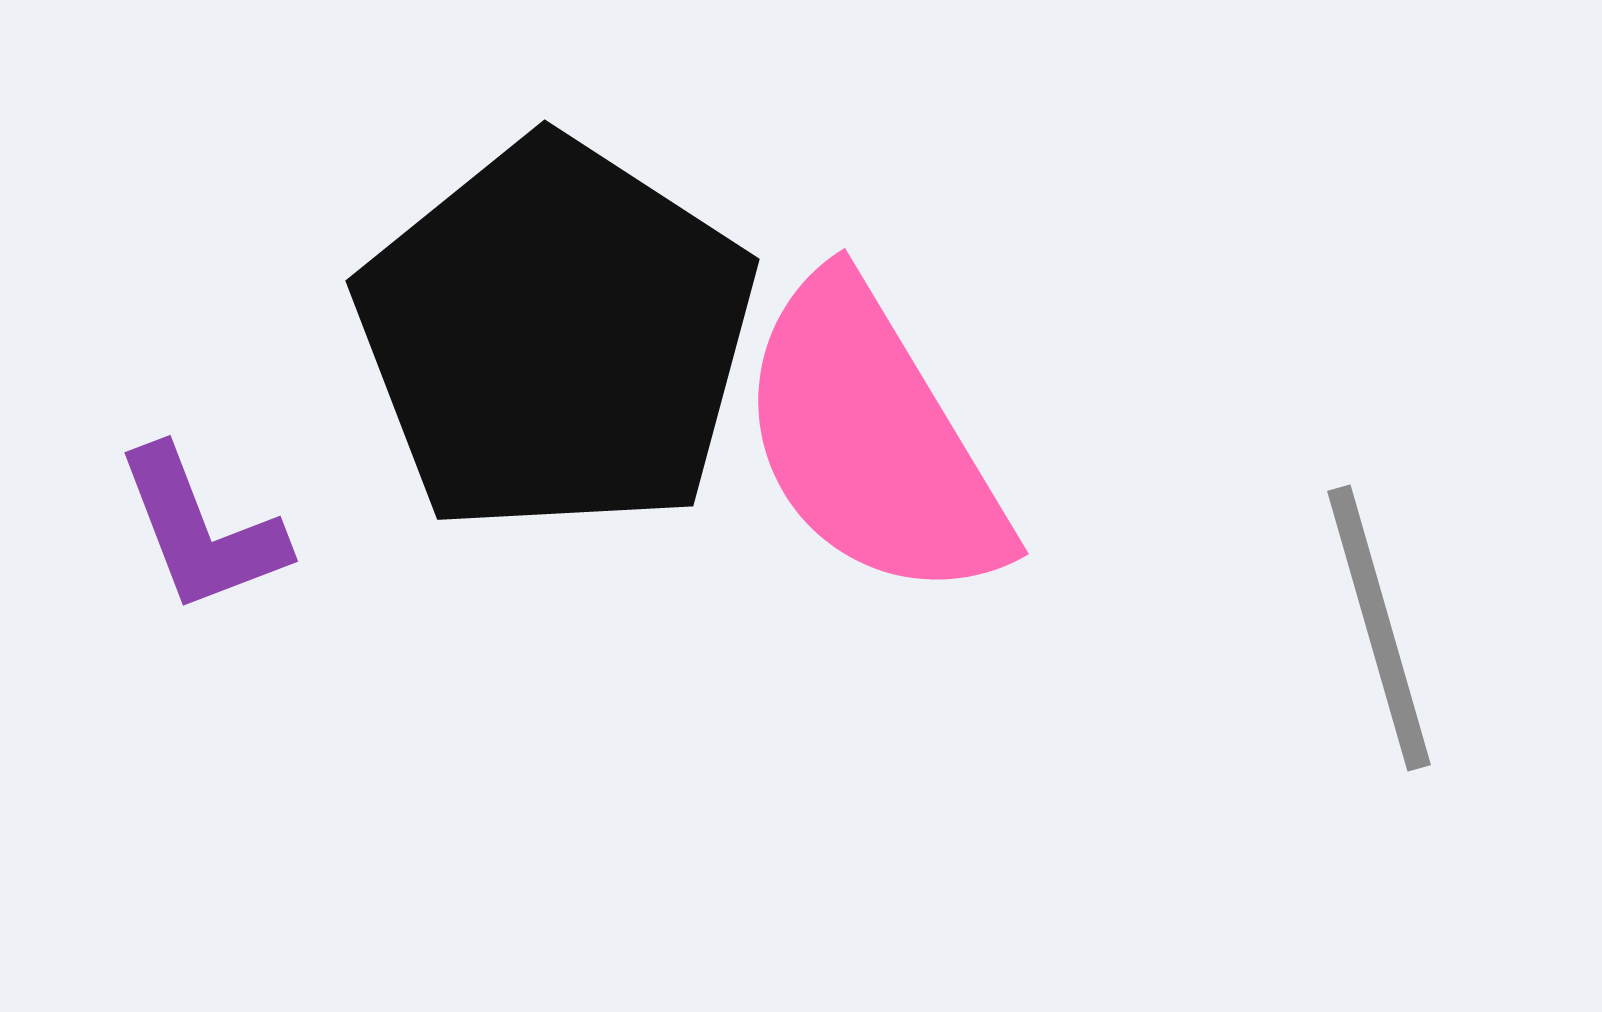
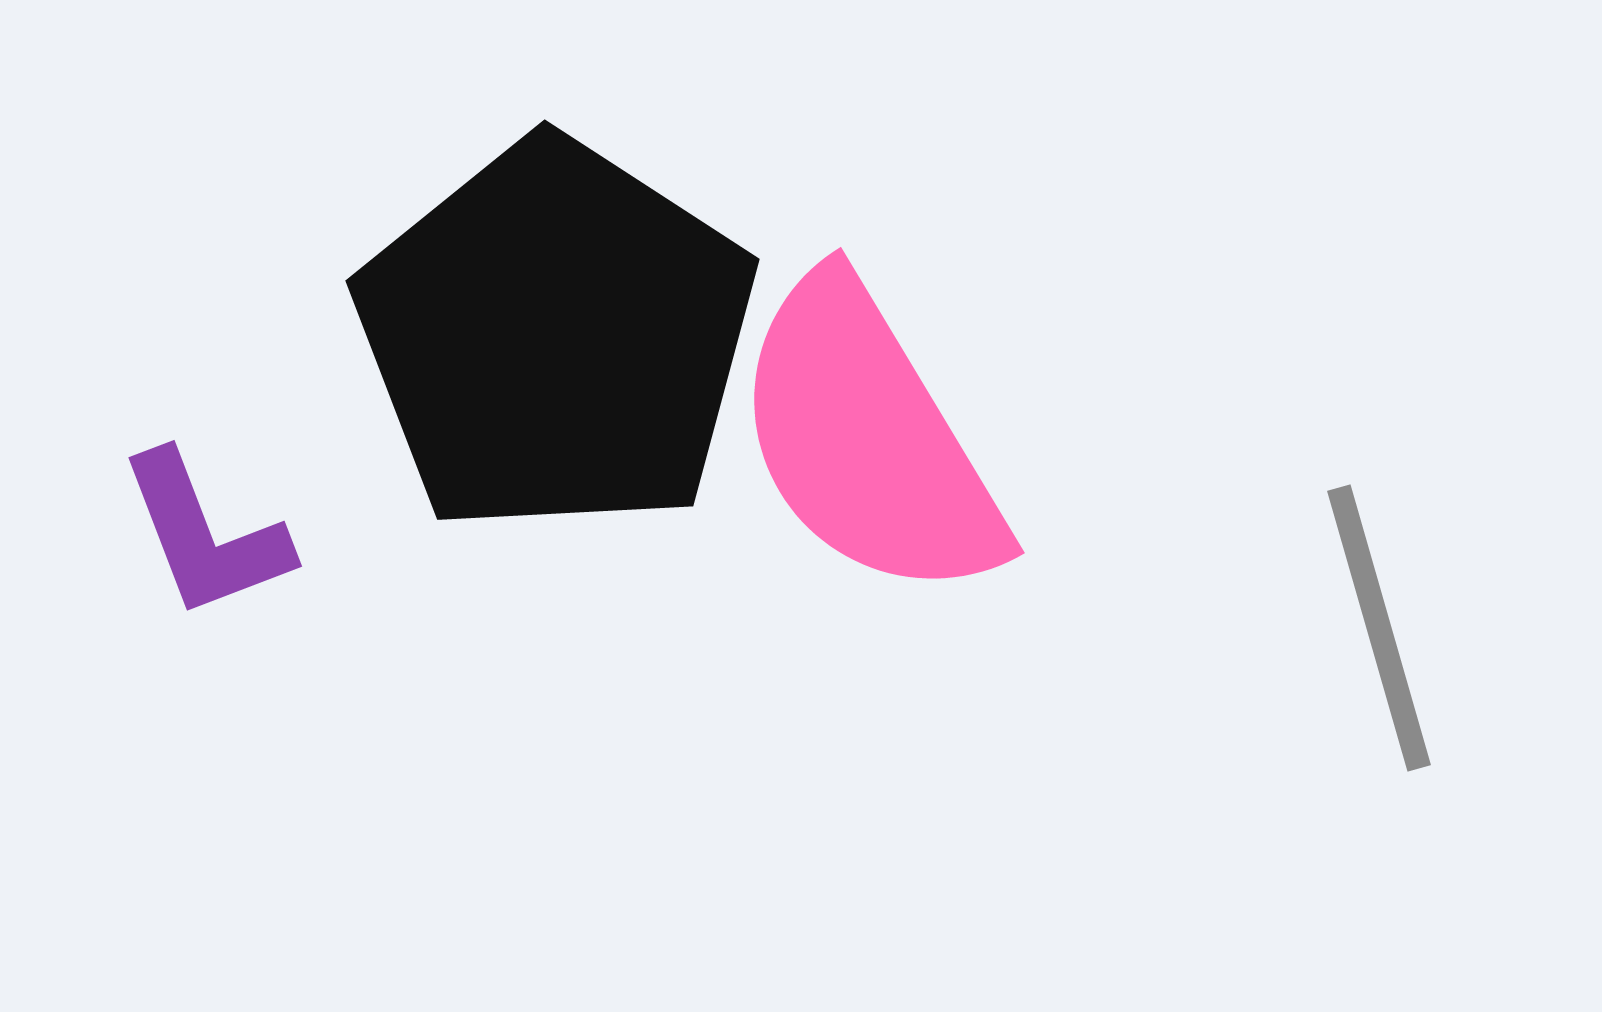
pink semicircle: moved 4 px left, 1 px up
purple L-shape: moved 4 px right, 5 px down
